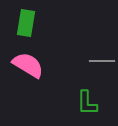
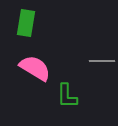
pink semicircle: moved 7 px right, 3 px down
green L-shape: moved 20 px left, 7 px up
